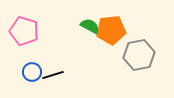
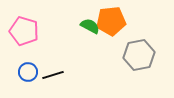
orange pentagon: moved 9 px up
blue circle: moved 4 px left
